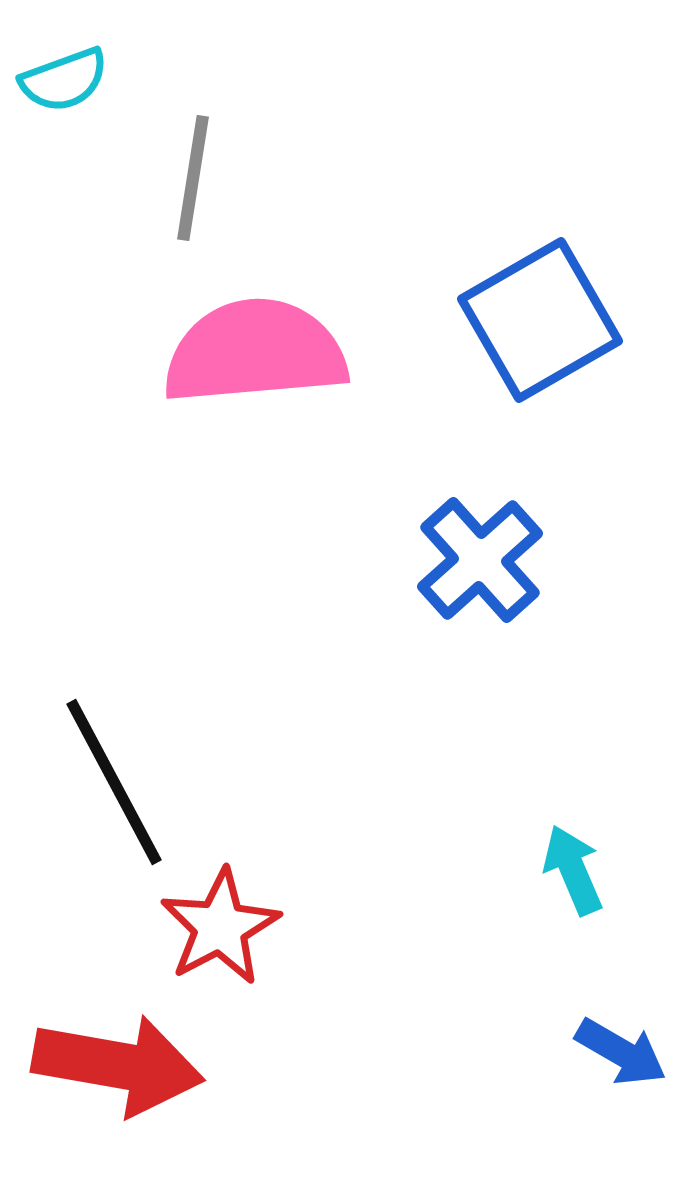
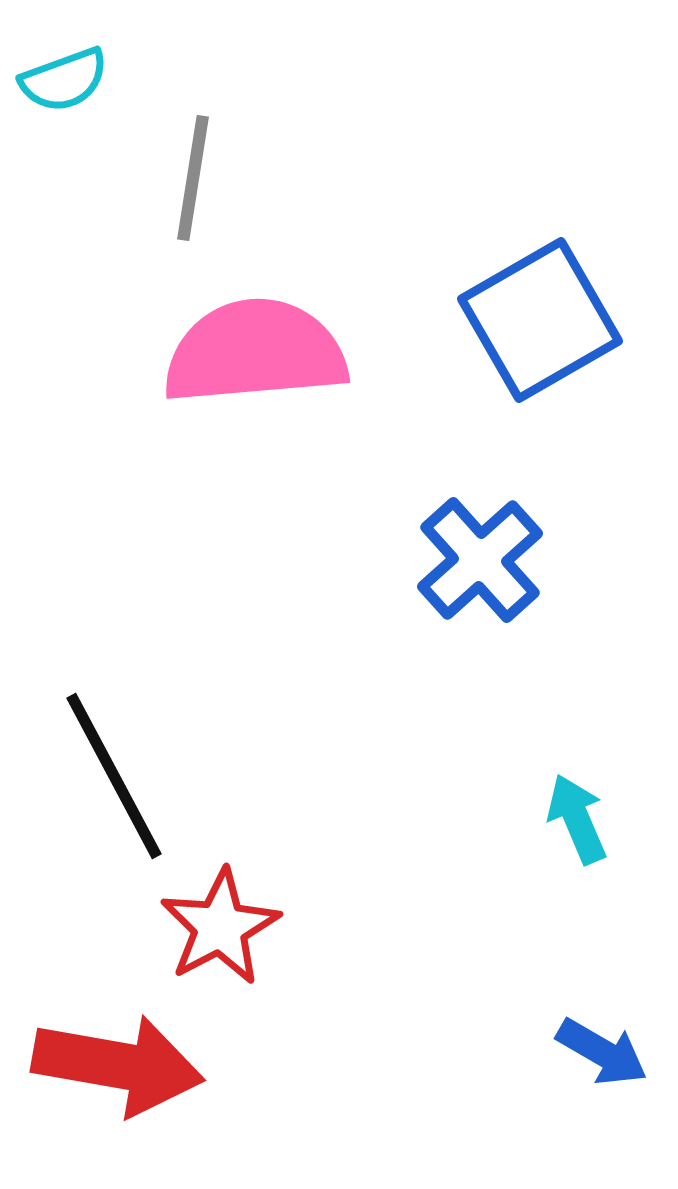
black line: moved 6 px up
cyan arrow: moved 4 px right, 51 px up
blue arrow: moved 19 px left
